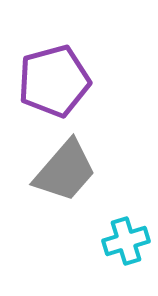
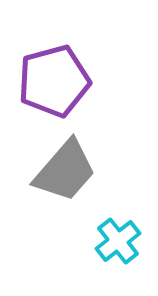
cyan cross: moved 8 px left; rotated 21 degrees counterclockwise
